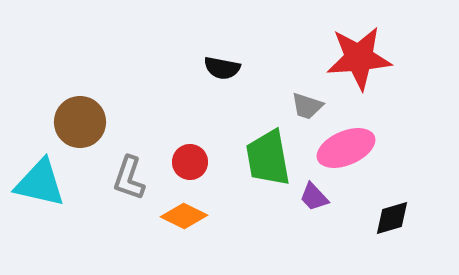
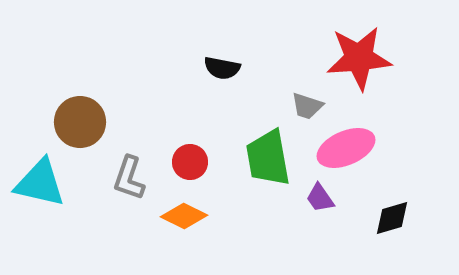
purple trapezoid: moved 6 px right, 1 px down; rotated 8 degrees clockwise
